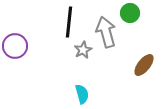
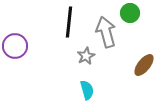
gray star: moved 3 px right, 6 px down
cyan semicircle: moved 5 px right, 4 px up
